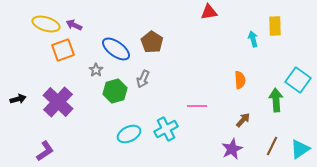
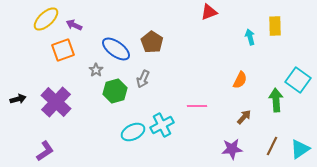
red triangle: rotated 12 degrees counterclockwise
yellow ellipse: moved 5 px up; rotated 60 degrees counterclockwise
cyan arrow: moved 3 px left, 2 px up
orange semicircle: rotated 30 degrees clockwise
purple cross: moved 2 px left
brown arrow: moved 1 px right, 3 px up
cyan cross: moved 4 px left, 4 px up
cyan ellipse: moved 4 px right, 2 px up
purple star: rotated 20 degrees clockwise
